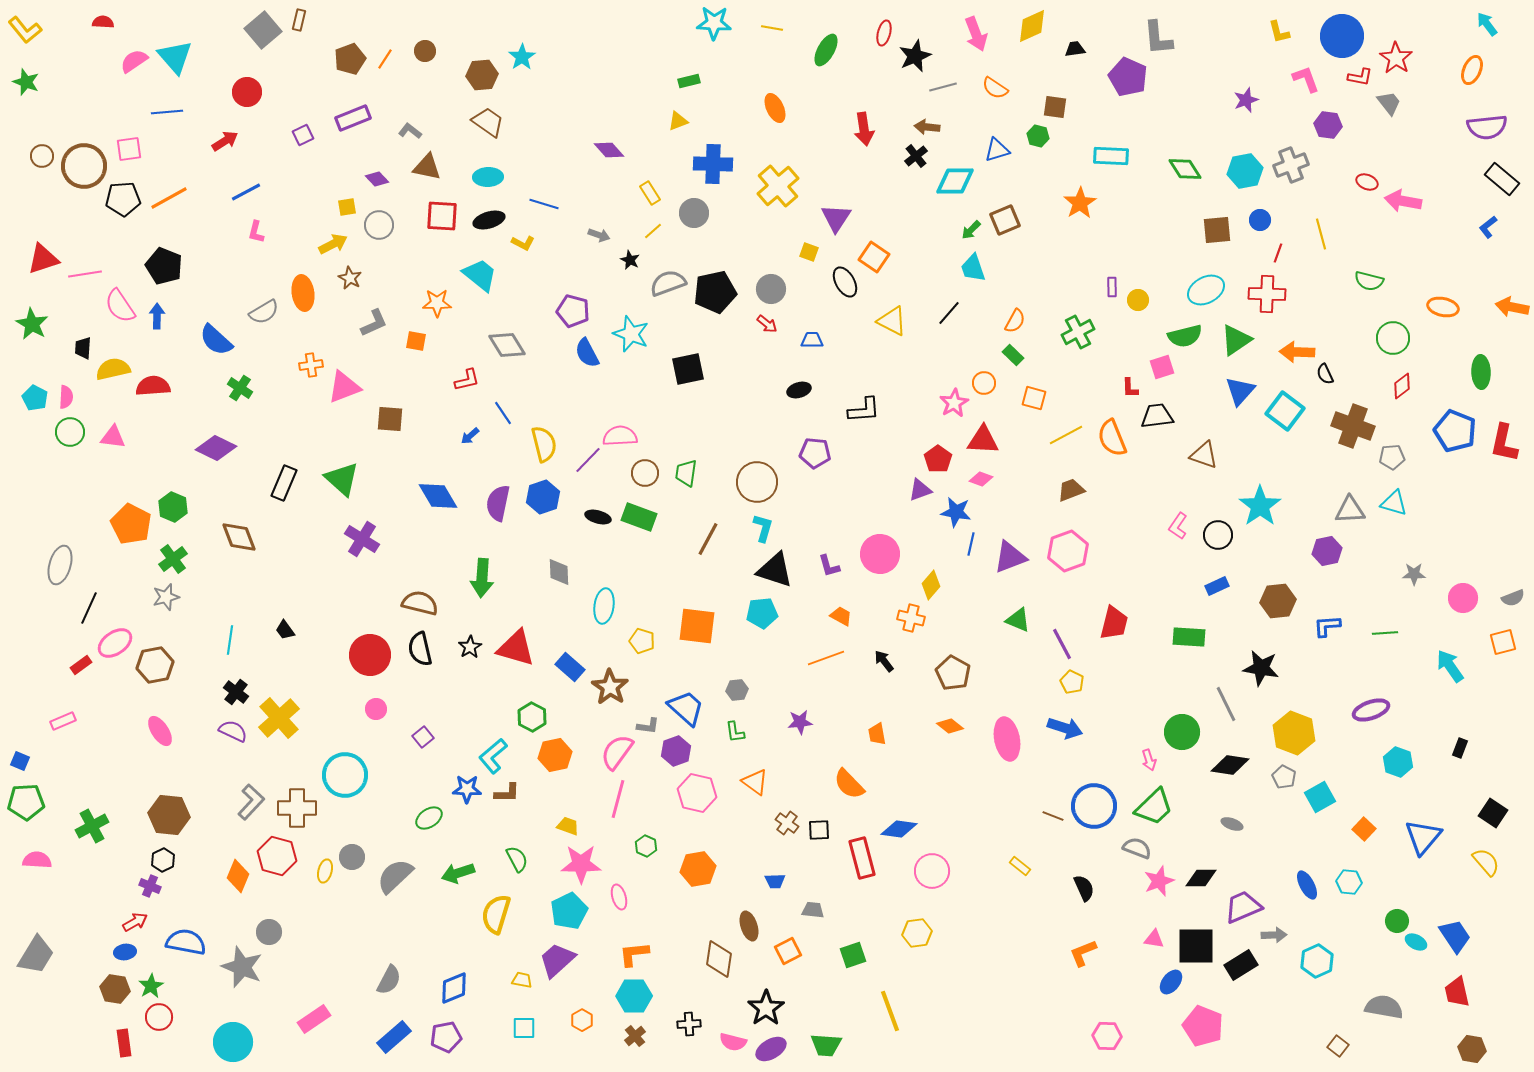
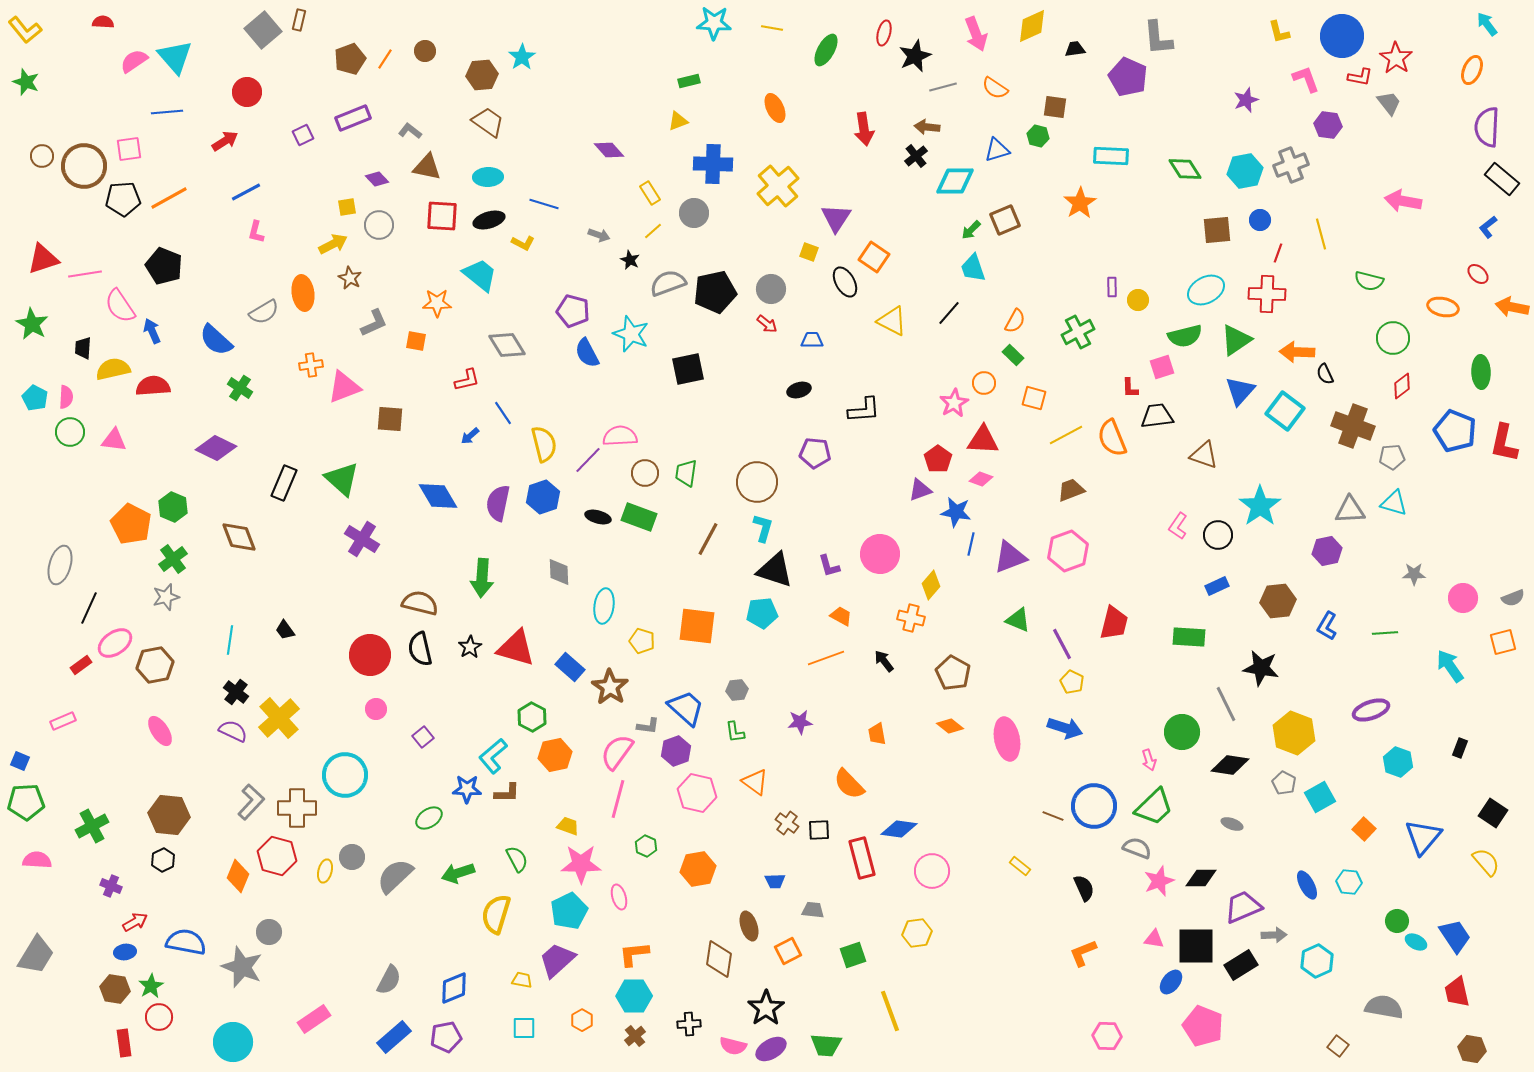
purple semicircle at (1487, 127): rotated 99 degrees clockwise
red ellipse at (1367, 182): moved 111 px right, 92 px down; rotated 20 degrees clockwise
blue arrow at (157, 316): moved 5 px left, 15 px down; rotated 25 degrees counterclockwise
pink triangle at (113, 437): moved 1 px right, 3 px down
blue L-shape at (1327, 626): rotated 56 degrees counterclockwise
gray pentagon at (1284, 777): moved 6 px down
purple cross at (150, 886): moved 39 px left
pink semicircle at (733, 1042): moved 4 px down
